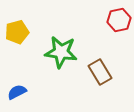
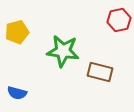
green star: moved 2 px right, 1 px up
brown rectangle: rotated 45 degrees counterclockwise
blue semicircle: moved 1 px down; rotated 138 degrees counterclockwise
